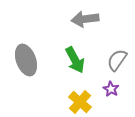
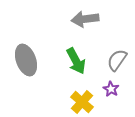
green arrow: moved 1 px right, 1 px down
yellow cross: moved 2 px right
